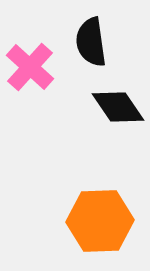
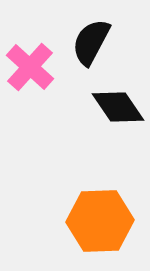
black semicircle: rotated 36 degrees clockwise
